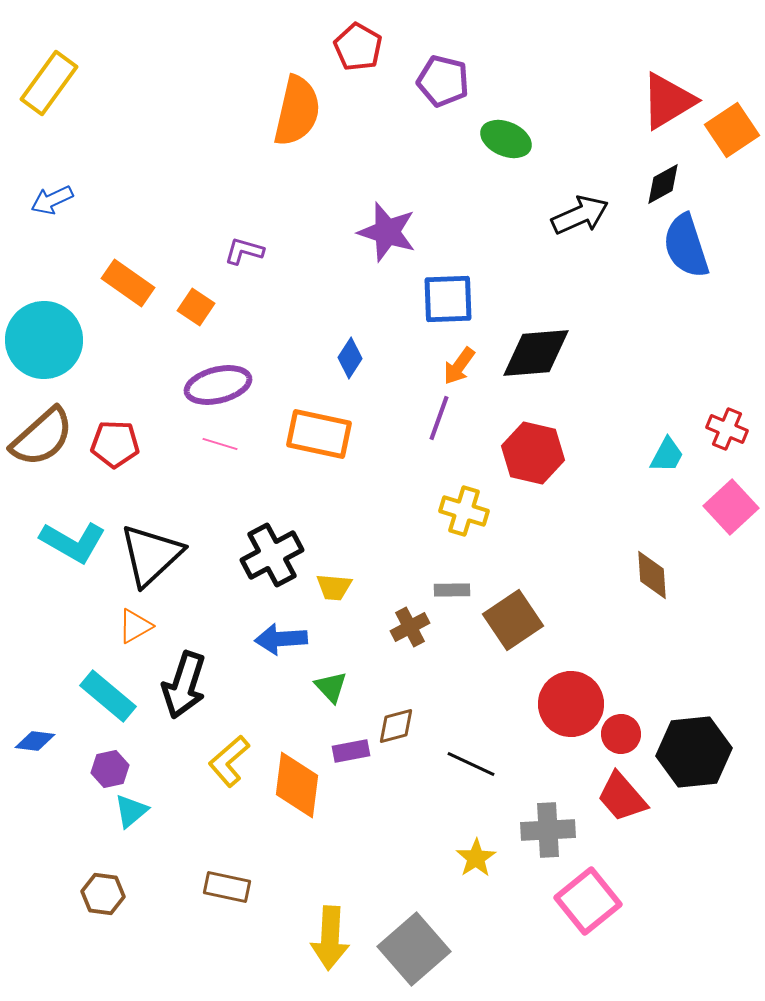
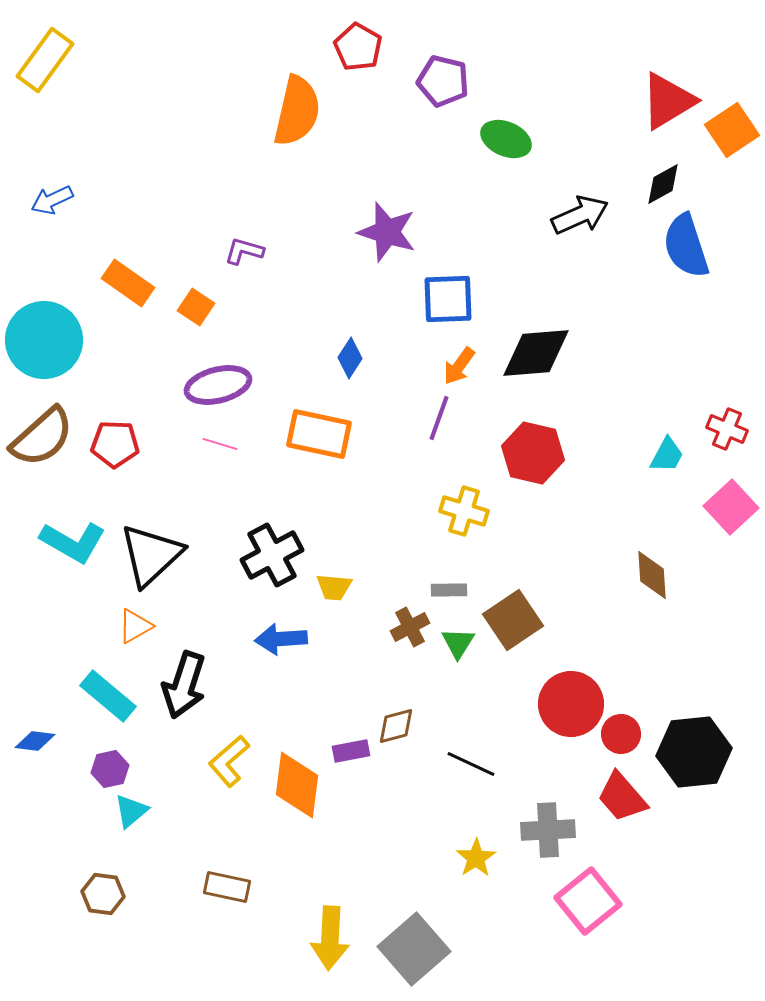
yellow rectangle at (49, 83): moved 4 px left, 23 px up
gray rectangle at (452, 590): moved 3 px left
green triangle at (331, 687): moved 127 px right, 44 px up; rotated 15 degrees clockwise
